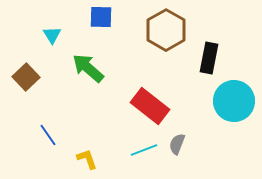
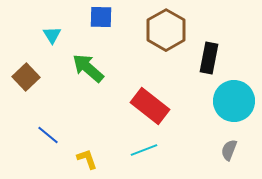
blue line: rotated 15 degrees counterclockwise
gray semicircle: moved 52 px right, 6 px down
